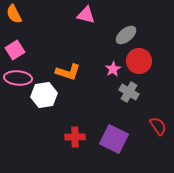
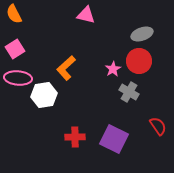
gray ellipse: moved 16 px right, 1 px up; rotated 20 degrees clockwise
pink square: moved 1 px up
orange L-shape: moved 2 px left, 4 px up; rotated 120 degrees clockwise
